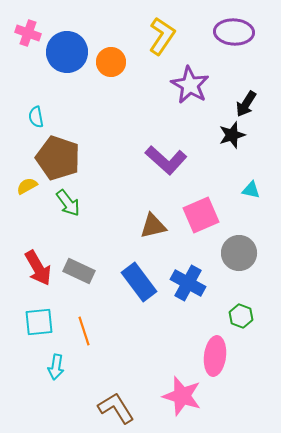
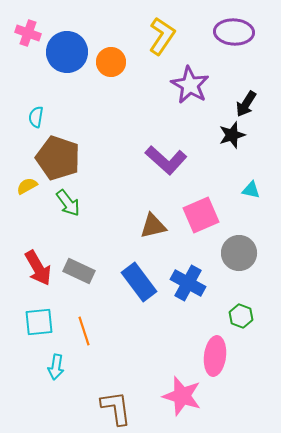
cyan semicircle: rotated 20 degrees clockwise
brown L-shape: rotated 24 degrees clockwise
